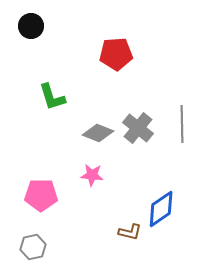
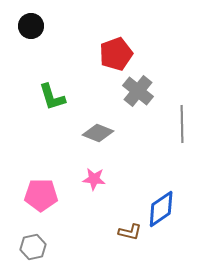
red pentagon: rotated 16 degrees counterclockwise
gray cross: moved 37 px up
pink star: moved 2 px right, 4 px down
